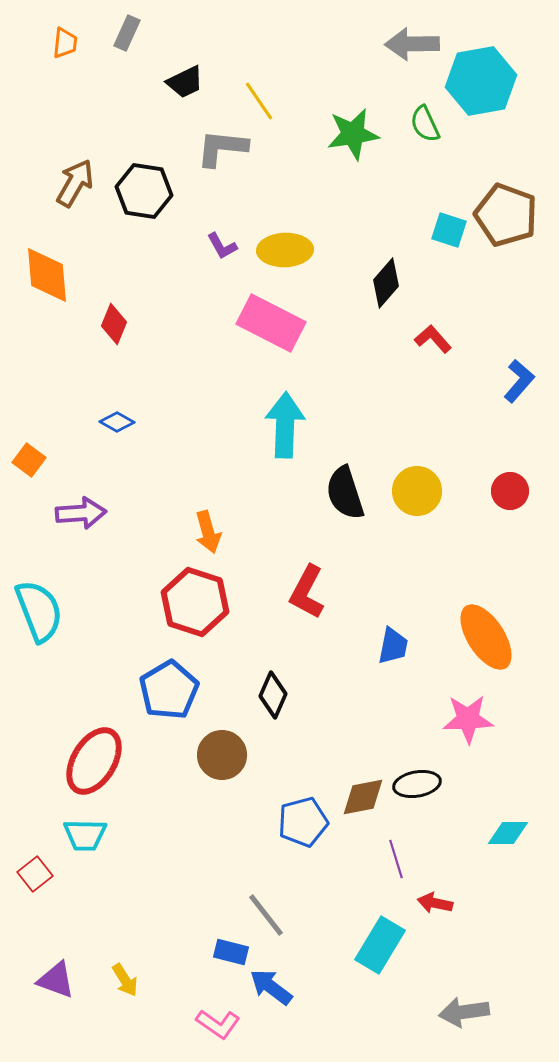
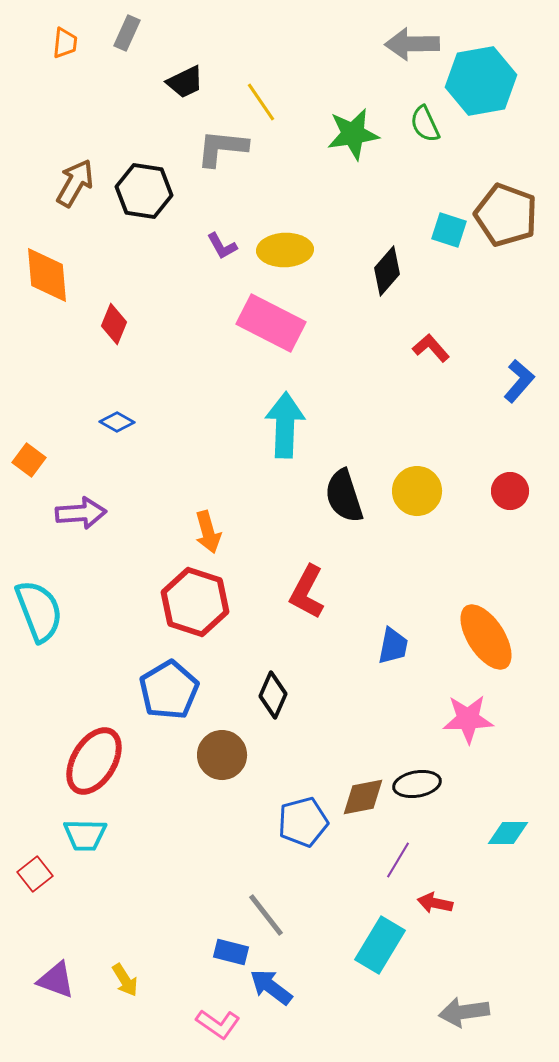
yellow line at (259, 101): moved 2 px right, 1 px down
black diamond at (386, 283): moved 1 px right, 12 px up
red L-shape at (433, 339): moved 2 px left, 9 px down
black semicircle at (345, 493): moved 1 px left, 3 px down
purple line at (396, 859): moved 2 px right, 1 px down; rotated 48 degrees clockwise
